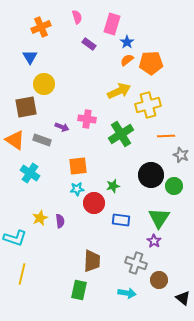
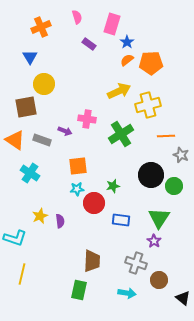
purple arrow: moved 3 px right, 4 px down
yellow star: moved 2 px up
